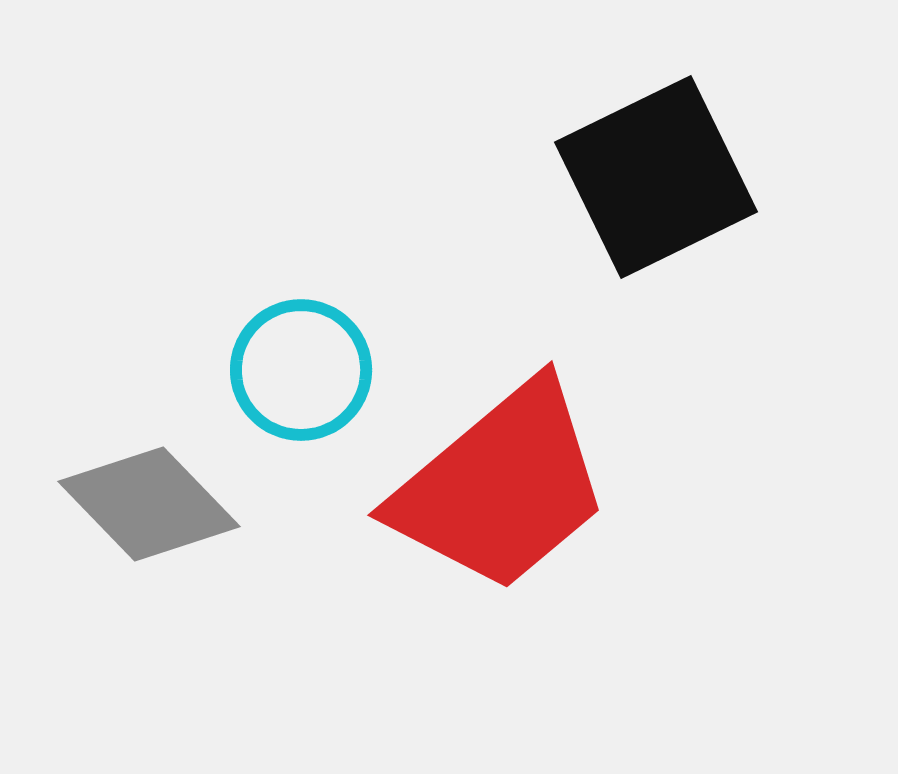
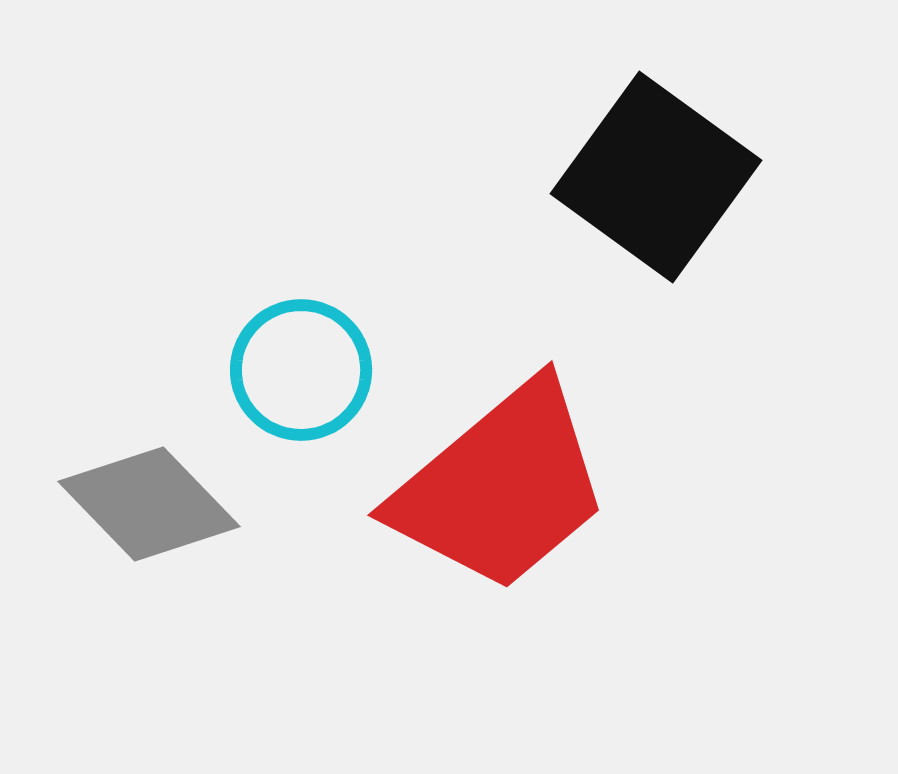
black square: rotated 28 degrees counterclockwise
